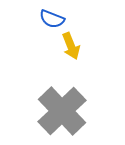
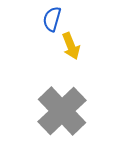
blue semicircle: rotated 85 degrees clockwise
